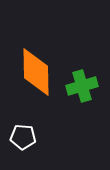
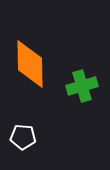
orange diamond: moved 6 px left, 8 px up
